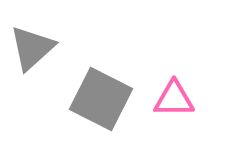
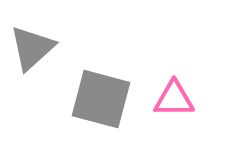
gray square: rotated 12 degrees counterclockwise
